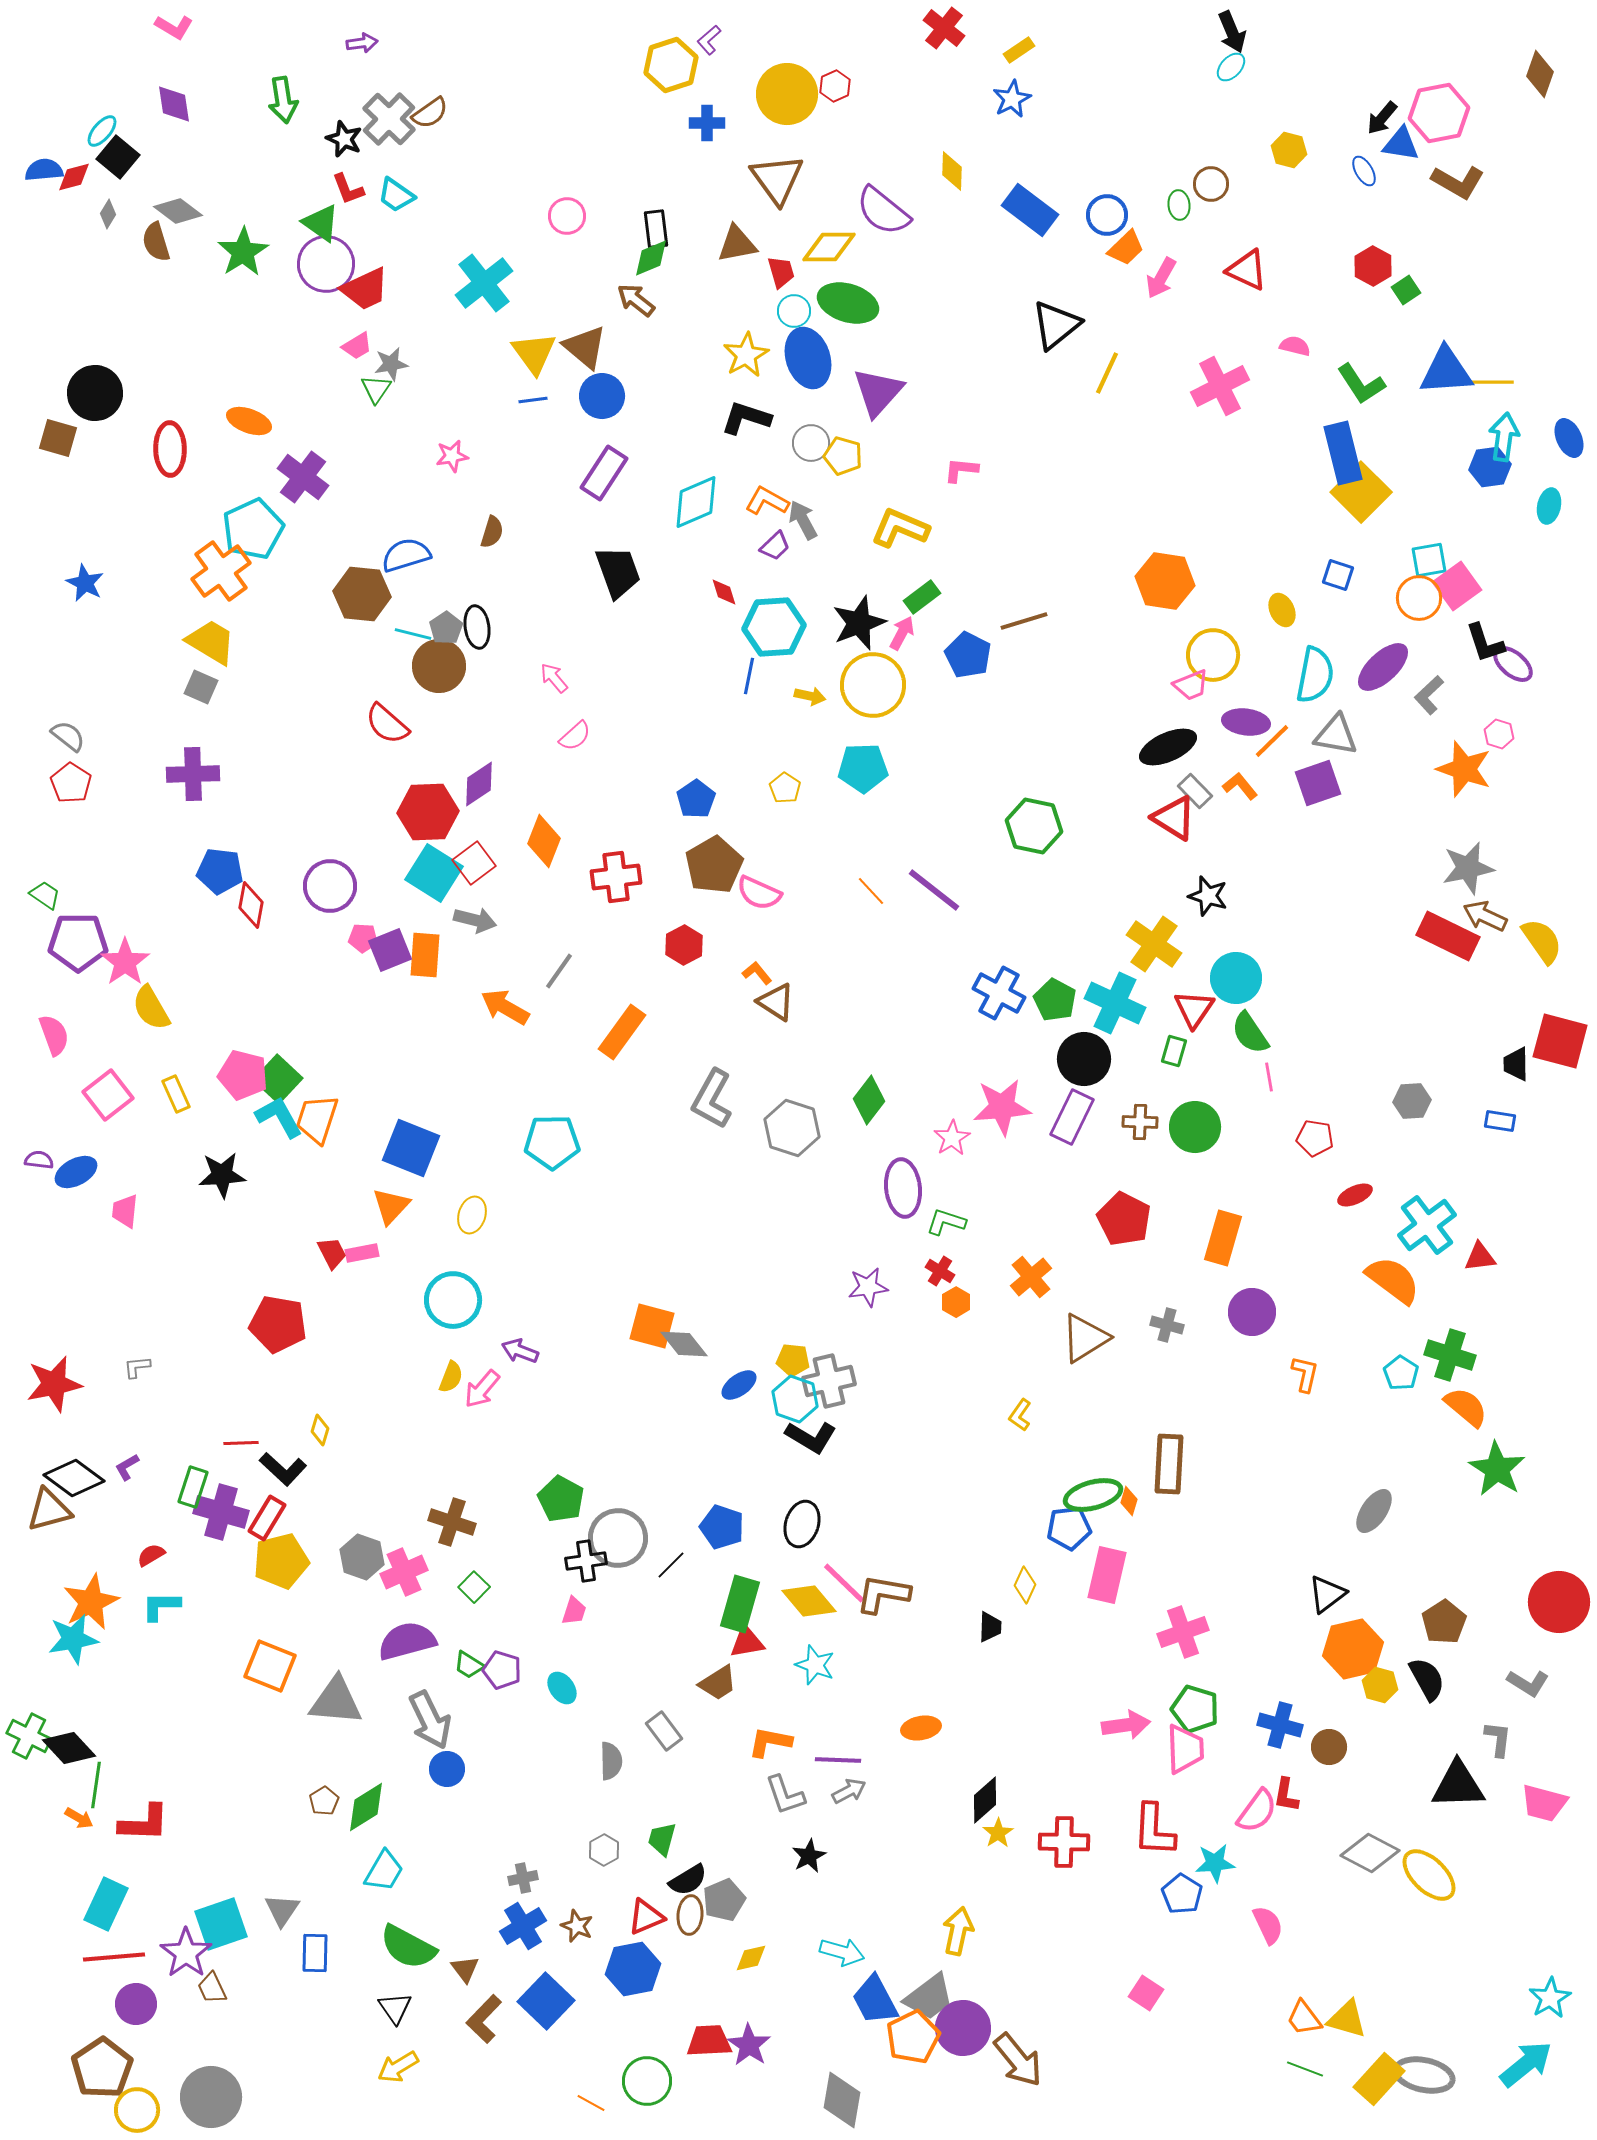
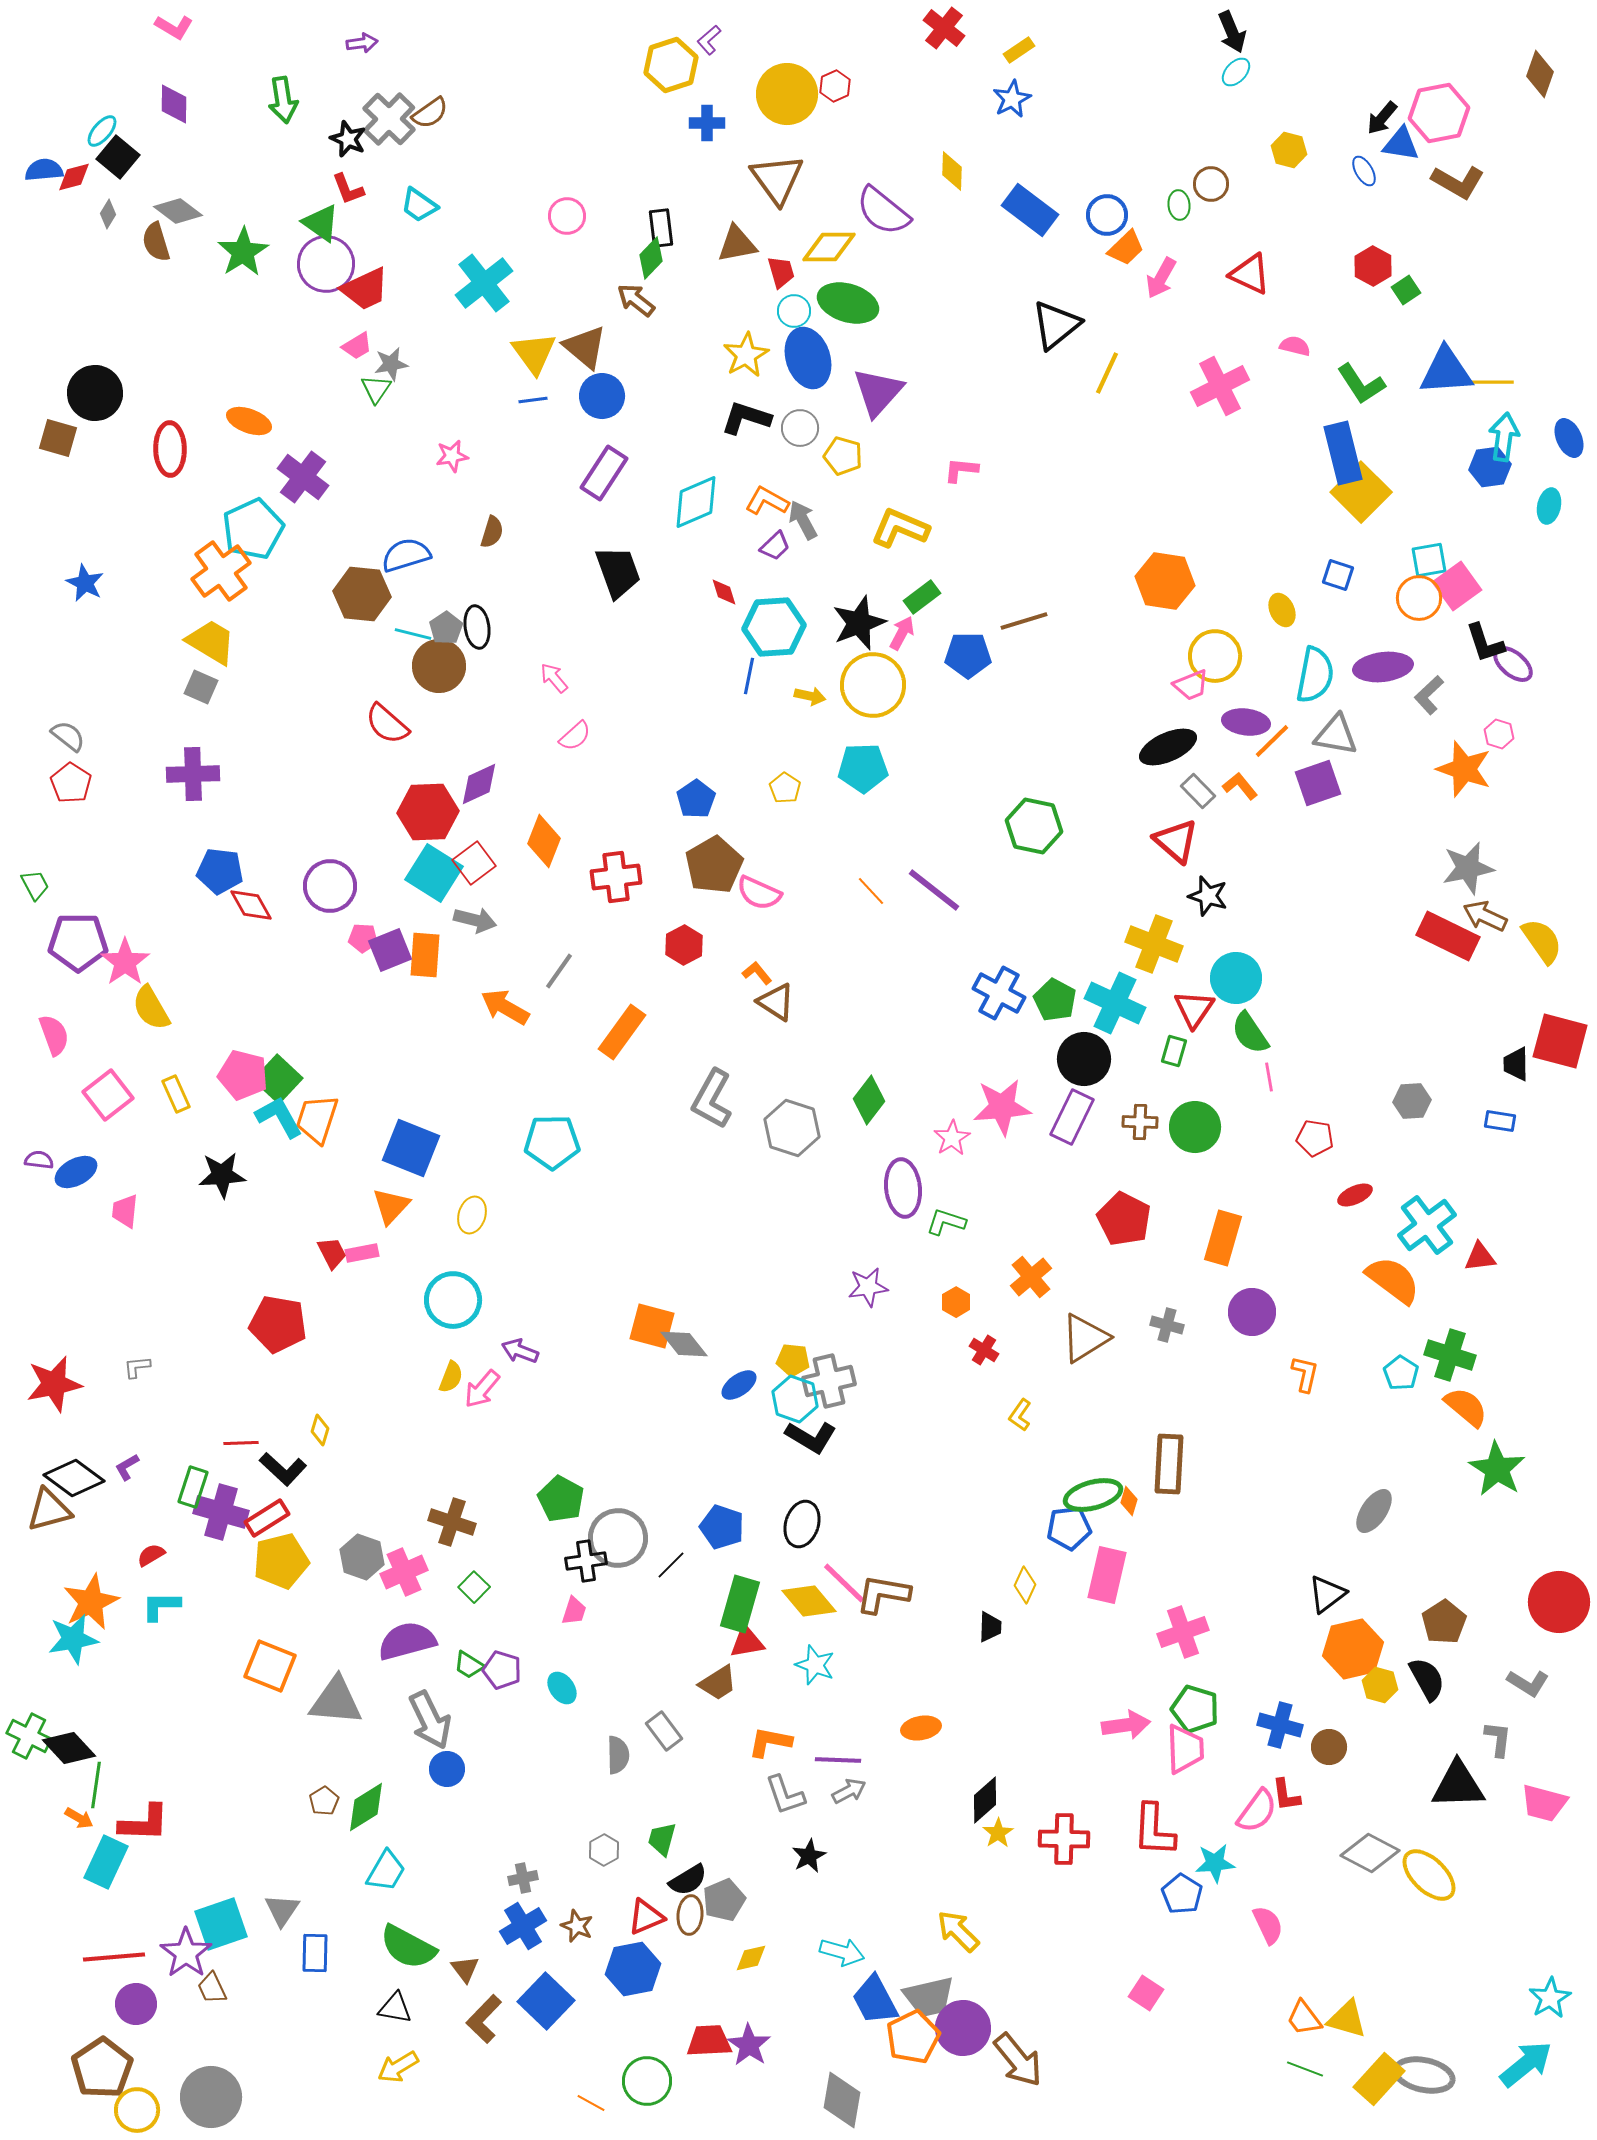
cyan ellipse at (1231, 67): moved 5 px right, 5 px down
purple diamond at (174, 104): rotated 9 degrees clockwise
black star at (344, 139): moved 4 px right
cyan trapezoid at (396, 195): moved 23 px right, 10 px down
black rectangle at (656, 229): moved 5 px right, 1 px up
green diamond at (651, 258): rotated 24 degrees counterclockwise
red triangle at (1247, 270): moved 3 px right, 4 px down
gray circle at (811, 443): moved 11 px left, 15 px up
blue pentagon at (968, 655): rotated 27 degrees counterclockwise
yellow circle at (1213, 655): moved 2 px right, 1 px down
purple ellipse at (1383, 667): rotated 36 degrees clockwise
purple diamond at (479, 784): rotated 9 degrees clockwise
gray rectangle at (1195, 791): moved 3 px right
red triangle at (1174, 818): moved 2 px right, 23 px down; rotated 9 degrees clockwise
green trapezoid at (45, 895): moved 10 px left, 10 px up; rotated 28 degrees clockwise
red diamond at (251, 905): rotated 39 degrees counterclockwise
yellow cross at (1154, 944): rotated 14 degrees counterclockwise
red cross at (940, 1271): moved 44 px right, 79 px down
red rectangle at (267, 1518): rotated 27 degrees clockwise
gray semicircle at (611, 1761): moved 7 px right, 6 px up
red L-shape at (1286, 1795): rotated 18 degrees counterclockwise
red cross at (1064, 1842): moved 3 px up
cyan trapezoid at (384, 1871): moved 2 px right
cyan rectangle at (106, 1904): moved 42 px up
yellow arrow at (958, 1931): rotated 57 degrees counterclockwise
gray trapezoid at (929, 1997): rotated 24 degrees clockwise
black triangle at (395, 2008): rotated 45 degrees counterclockwise
